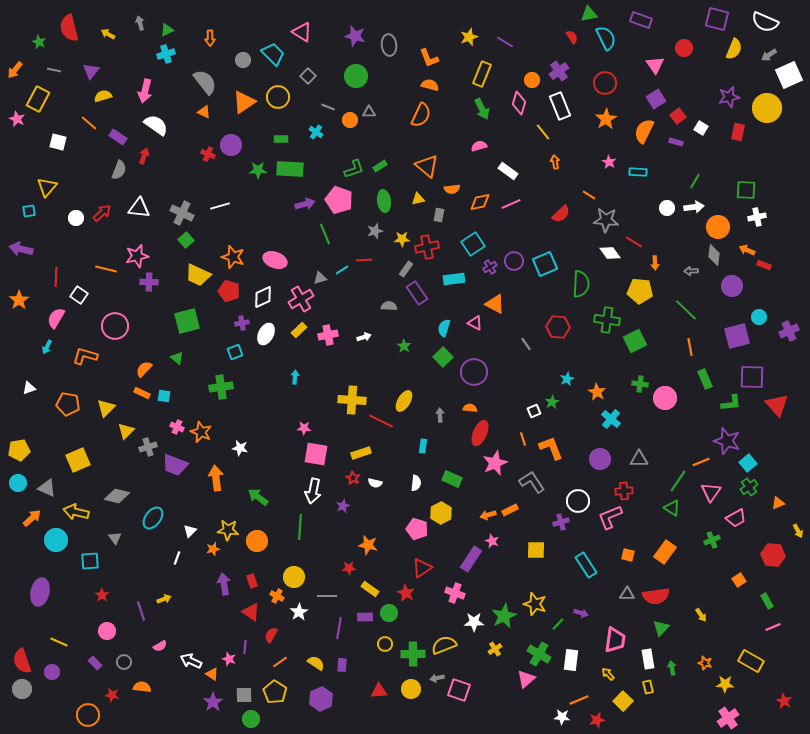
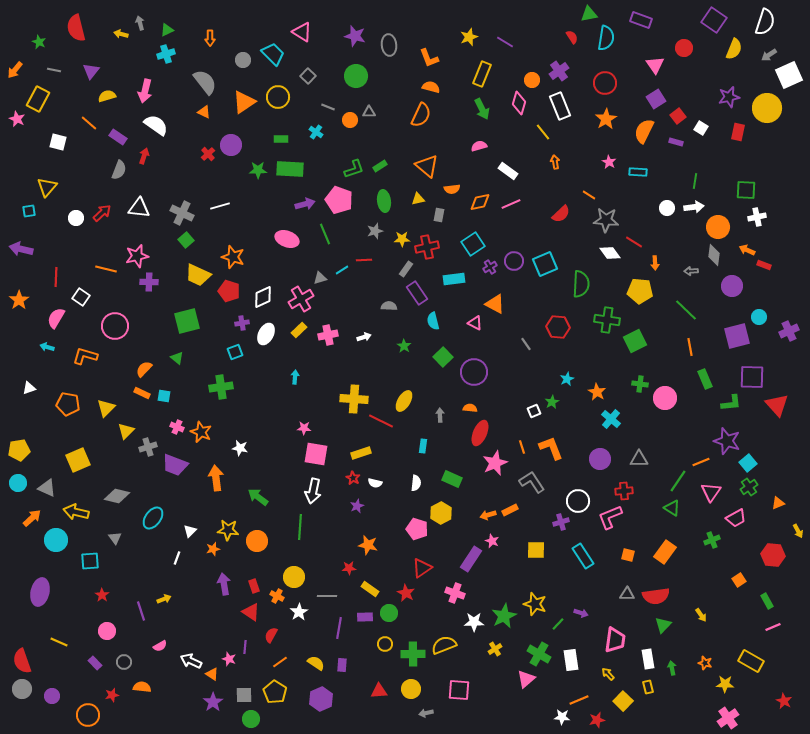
purple square at (717, 19): moved 3 px left, 1 px down; rotated 20 degrees clockwise
white semicircle at (765, 22): rotated 96 degrees counterclockwise
red semicircle at (69, 28): moved 7 px right
yellow arrow at (108, 34): moved 13 px right; rotated 16 degrees counterclockwise
cyan semicircle at (606, 38): rotated 35 degrees clockwise
orange semicircle at (430, 85): moved 1 px right, 2 px down
yellow semicircle at (103, 96): moved 4 px right
red cross at (208, 154): rotated 24 degrees clockwise
green line at (695, 181): rotated 21 degrees counterclockwise
pink ellipse at (275, 260): moved 12 px right, 21 px up
white square at (79, 295): moved 2 px right, 2 px down
cyan semicircle at (444, 328): moved 11 px left, 7 px up; rotated 30 degrees counterclockwise
cyan arrow at (47, 347): rotated 80 degrees clockwise
yellow cross at (352, 400): moved 2 px right, 1 px up
orange line at (523, 439): moved 1 px left, 8 px down
purple star at (343, 506): moved 14 px right
cyan rectangle at (586, 565): moved 3 px left, 9 px up
red rectangle at (252, 581): moved 2 px right, 5 px down
green triangle at (661, 628): moved 2 px right, 3 px up
white rectangle at (571, 660): rotated 15 degrees counterclockwise
purple circle at (52, 672): moved 24 px down
gray arrow at (437, 678): moved 11 px left, 35 px down
pink square at (459, 690): rotated 15 degrees counterclockwise
red star at (112, 695): rotated 24 degrees counterclockwise
